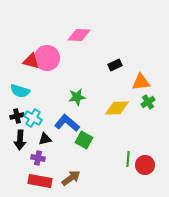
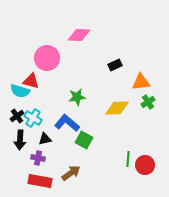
red triangle: moved 20 px down
black cross: rotated 24 degrees counterclockwise
brown arrow: moved 5 px up
